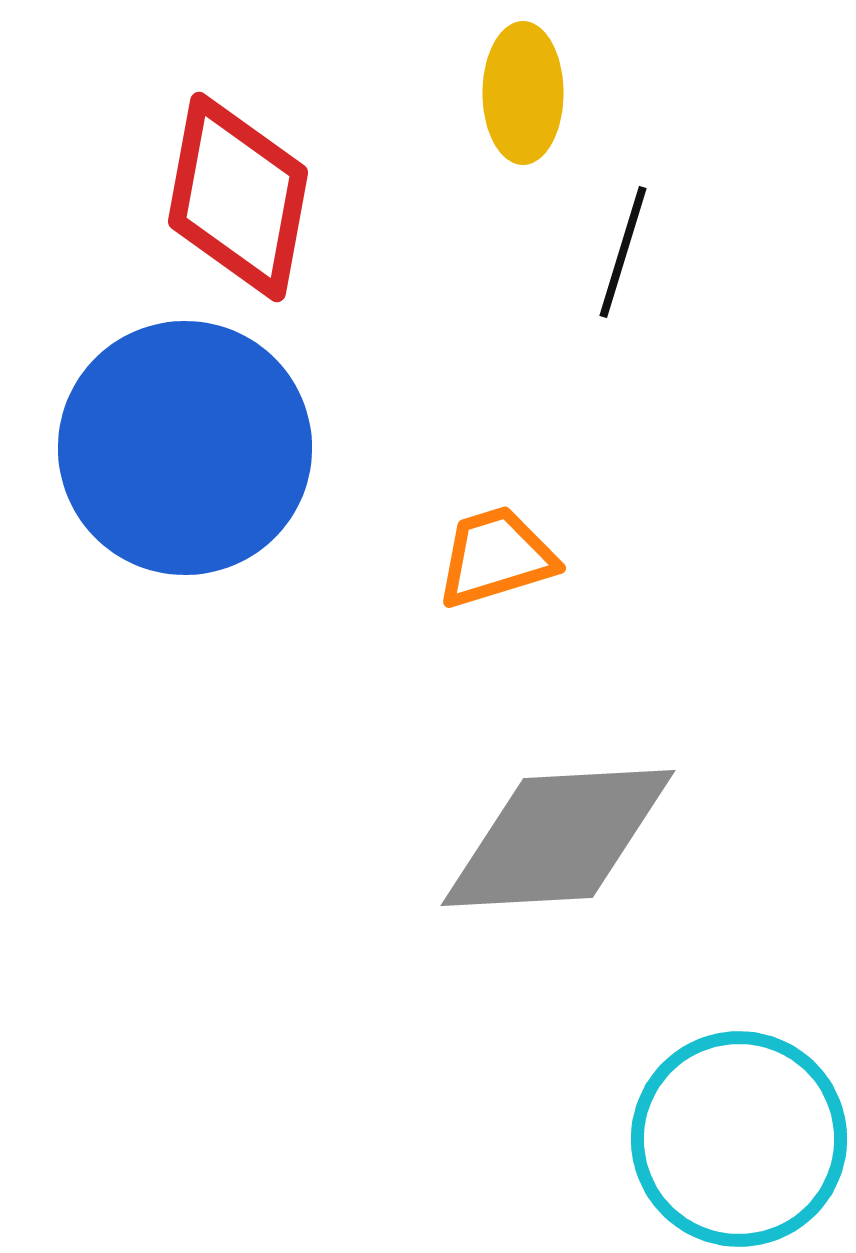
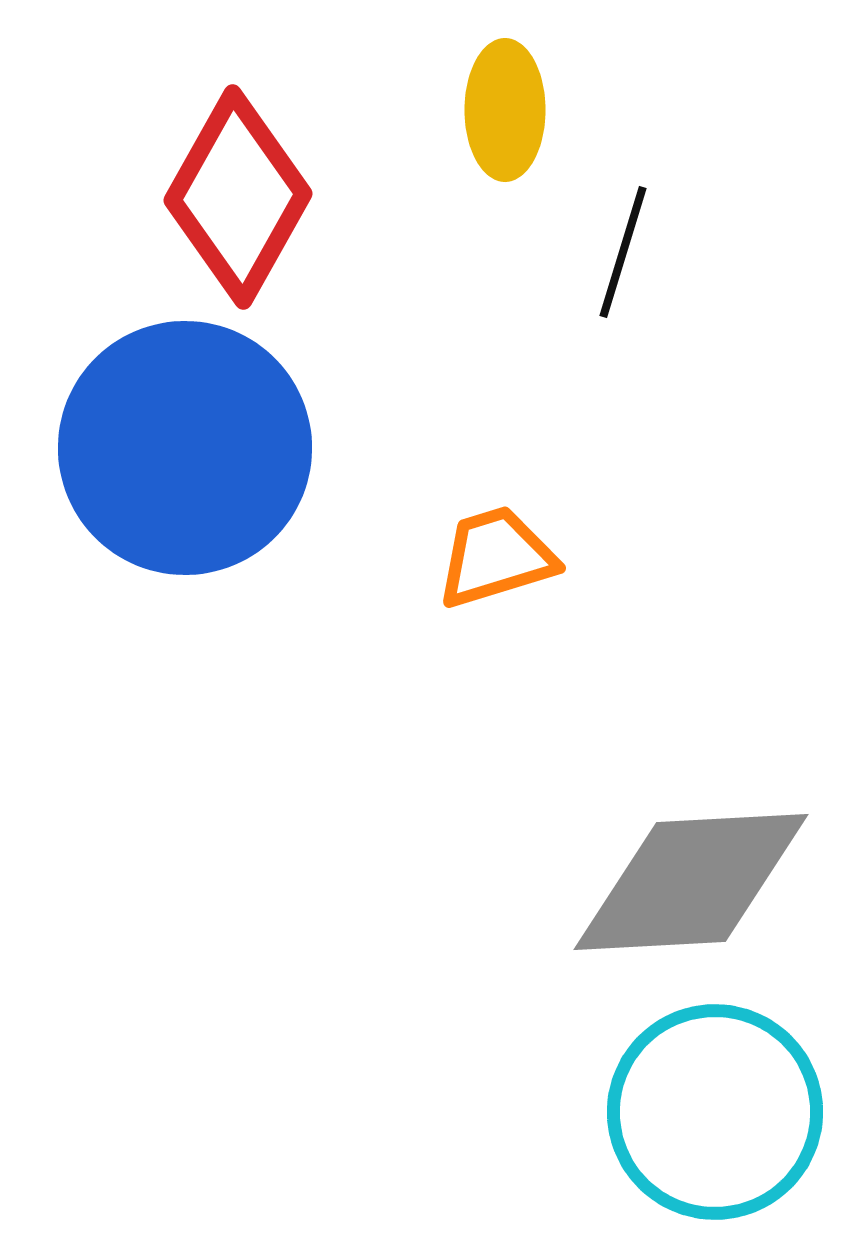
yellow ellipse: moved 18 px left, 17 px down
red diamond: rotated 19 degrees clockwise
gray diamond: moved 133 px right, 44 px down
cyan circle: moved 24 px left, 27 px up
